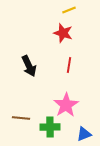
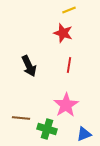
green cross: moved 3 px left, 2 px down; rotated 18 degrees clockwise
